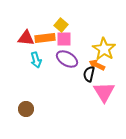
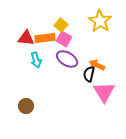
pink square: rotated 28 degrees clockwise
yellow star: moved 4 px left, 28 px up
brown circle: moved 3 px up
